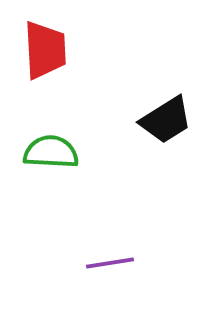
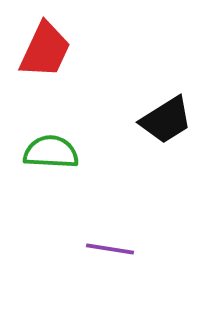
red trapezoid: rotated 28 degrees clockwise
purple line: moved 14 px up; rotated 18 degrees clockwise
